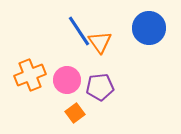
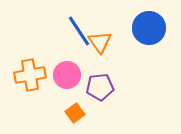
orange cross: rotated 12 degrees clockwise
pink circle: moved 5 px up
